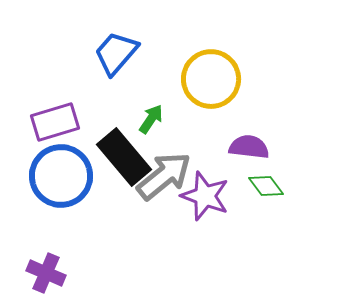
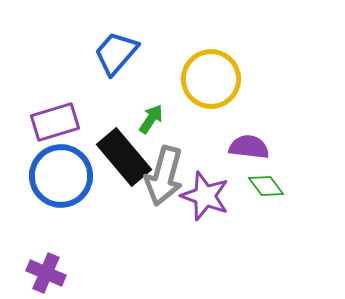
gray arrow: rotated 144 degrees clockwise
